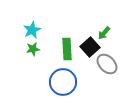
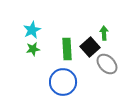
green arrow: rotated 136 degrees clockwise
